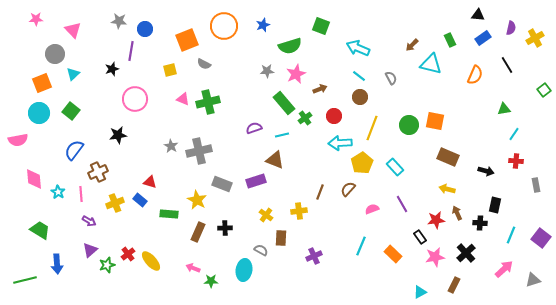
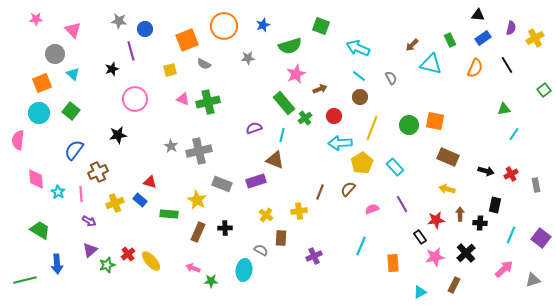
purple line at (131, 51): rotated 24 degrees counterclockwise
gray star at (267, 71): moved 19 px left, 13 px up
cyan triangle at (73, 74): rotated 32 degrees counterclockwise
orange semicircle at (475, 75): moved 7 px up
cyan line at (282, 135): rotated 64 degrees counterclockwise
pink semicircle at (18, 140): rotated 108 degrees clockwise
red cross at (516, 161): moved 5 px left, 13 px down; rotated 32 degrees counterclockwise
pink diamond at (34, 179): moved 2 px right
brown arrow at (457, 213): moved 3 px right, 1 px down; rotated 24 degrees clockwise
orange rectangle at (393, 254): moved 9 px down; rotated 42 degrees clockwise
